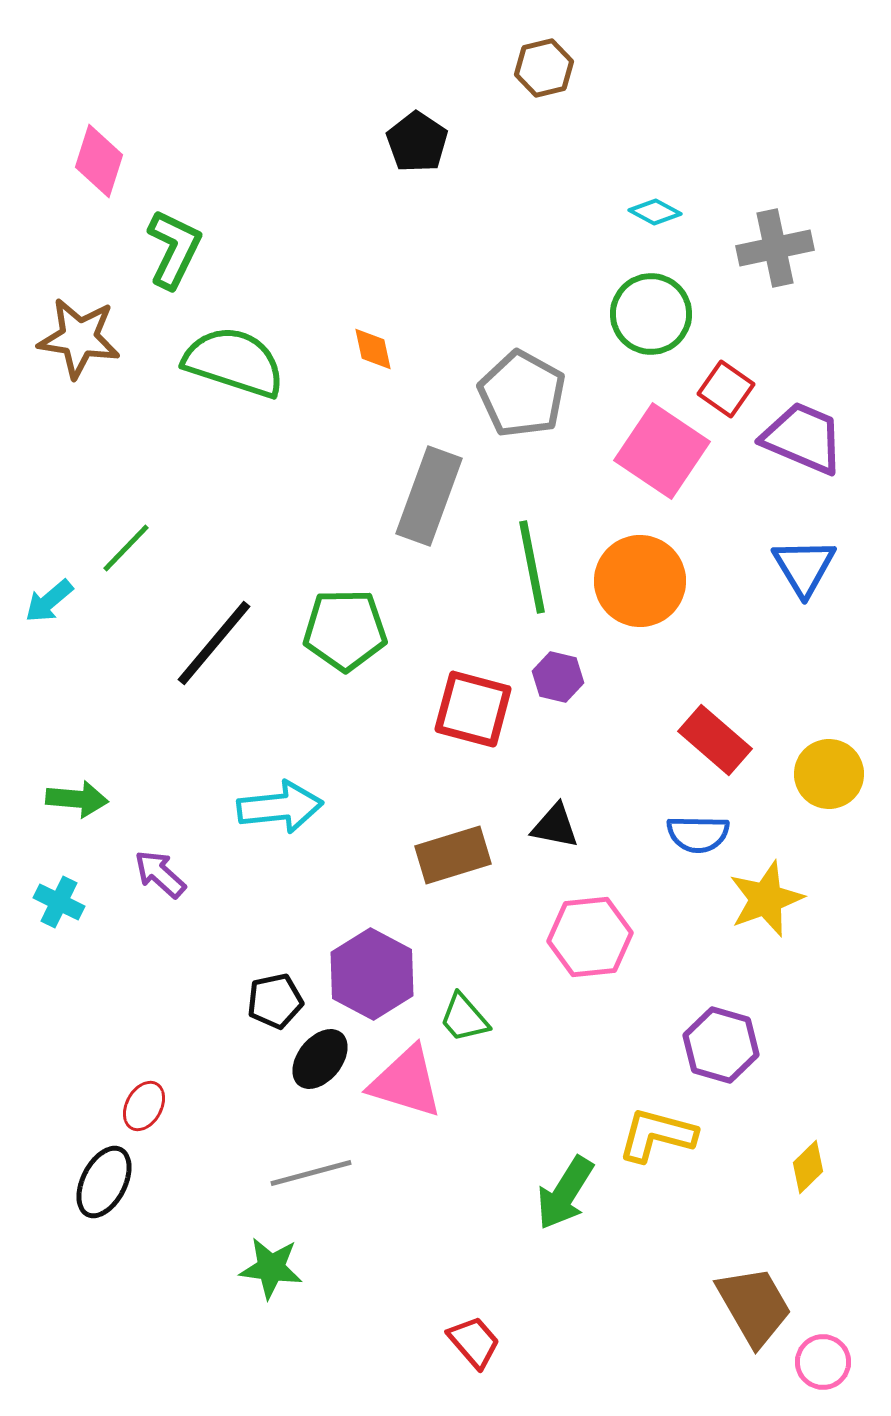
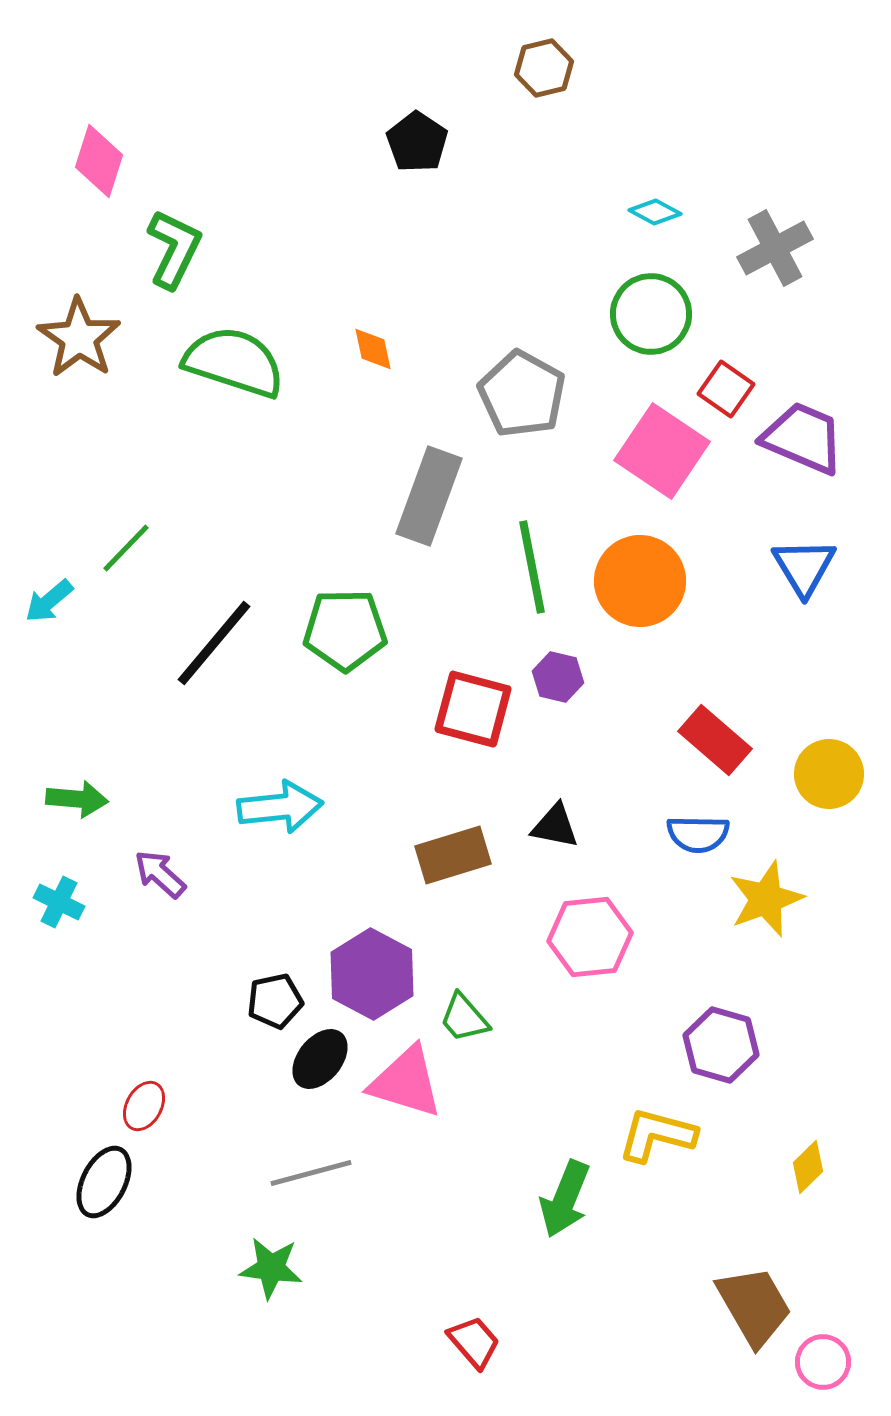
gray cross at (775, 248): rotated 16 degrees counterclockwise
brown star at (79, 338): rotated 26 degrees clockwise
green arrow at (565, 1193): moved 6 px down; rotated 10 degrees counterclockwise
